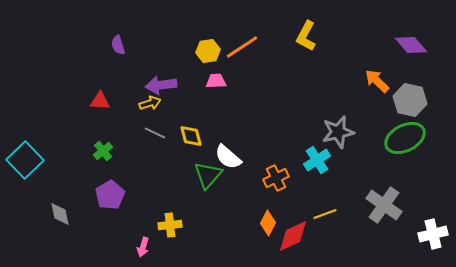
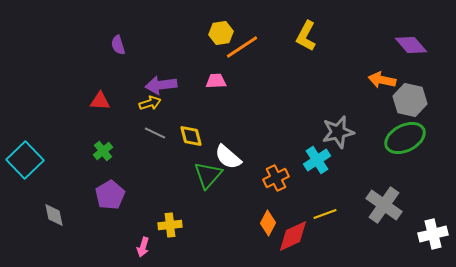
yellow hexagon: moved 13 px right, 18 px up
orange arrow: moved 5 px right, 1 px up; rotated 32 degrees counterclockwise
gray diamond: moved 6 px left, 1 px down
